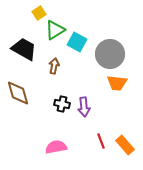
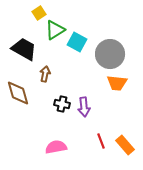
brown arrow: moved 9 px left, 8 px down
